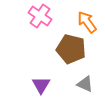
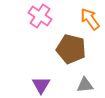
orange arrow: moved 3 px right, 3 px up
gray triangle: moved 1 px down; rotated 30 degrees counterclockwise
